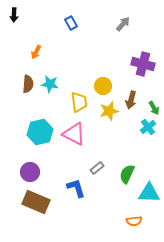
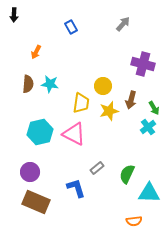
blue rectangle: moved 4 px down
yellow trapezoid: moved 2 px right, 1 px down; rotated 15 degrees clockwise
